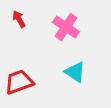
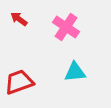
red arrow: rotated 24 degrees counterclockwise
cyan triangle: rotated 40 degrees counterclockwise
